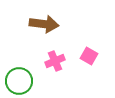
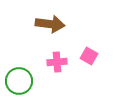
brown arrow: moved 6 px right
pink cross: moved 2 px right, 1 px down; rotated 18 degrees clockwise
